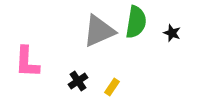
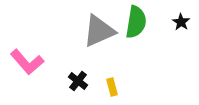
black star: moved 9 px right, 11 px up; rotated 12 degrees clockwise
pink L-shape: rotated 44 degrees counterclockwise
black cross: rotated 18 degrees counterclockwise
yellow rectangle: rotated 48 degrees counterclockwise
